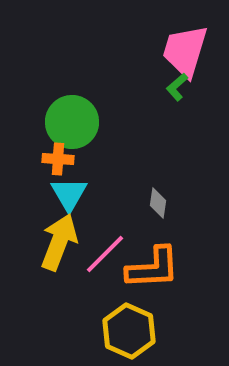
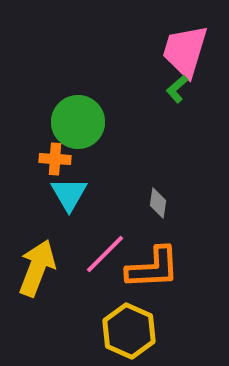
green L-shape: moved 2 px down
green circle: moved 6 px right
orange cross: moved 3 px left
yellow arrow: moved 22 px left, 26 px down
